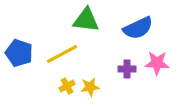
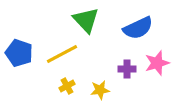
green triangle: rotated 40 degrees clockwise
pink star: rotated 20 degrees counterclockwise
yellow star: moved 10 px right, 3 px down
